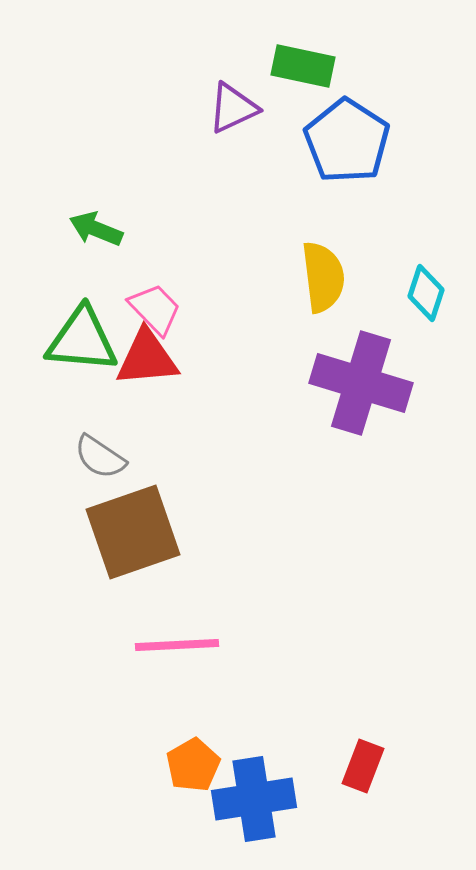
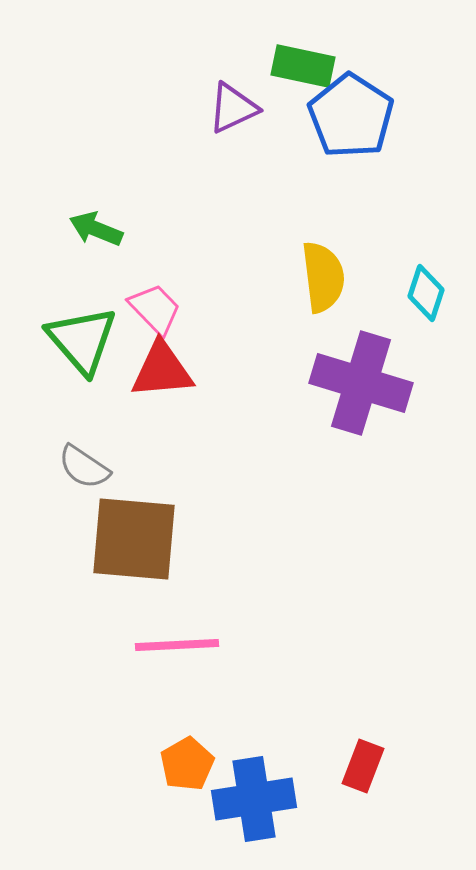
blue pentagon: moved 4 px right, 25 px up
green triangle: rotated 44 degrees clockwise
red triangle: moved 15 px right, 12 px down
gray semicircle: moved 16 px left, 10 px down
brown square: moved 1 px right, 7 px down; rotated 24 degrees clockwise
orange pentagon: moved 6 px left, 1 px up
